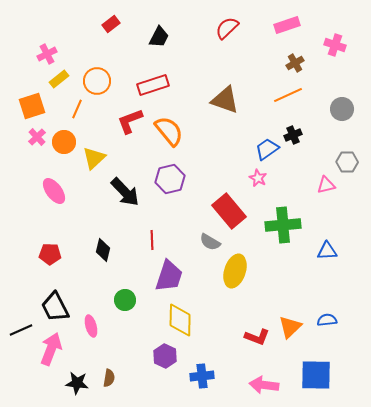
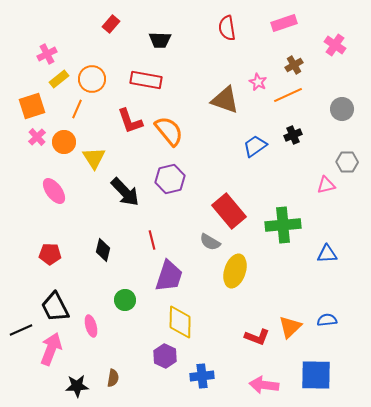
red rectangle at (111, 24): rotated 12 degrees counterclockwise
pink rectangle at (287, 25): moved 3 px left, 2 px up
red semicircle at (227, 28): rotated 55 degrees counterclockwise
black trapezoid at (159, 37): moved 1 px right, 3 px down; rotated 65 degrees clockwise
pink cross at (335, 45): rotated 15 degrees clockwise
brown cross at (295, 63): moved 1 px left, 2 px down
orange circle at (97, 81): moved 5 px left, 2 px up
red rectangle at (153, 85): moved 7 px left, 5 px up; rotated 28 degrees clockwise
red L-shape at (130, 121): rotated 88 degrees counterclockwise
blue trapezoid at (267, 149): moved 12 px left, 3 px up
yellow triangle at (94, 158): rotated 20 degrees counterclockwise
pink star at (258, 178): moved 96 px up
red line at (152, 240): rotated 12 degrees counterclockwise
blue triangle at (327, 251): moved 3 px down
yellow diamond at (180, 320): moved 2 px down
brown semicircle at (109, 378): moved 4 px right
black star at (77, 383): moved 3 px down; rotated 10 degrees counterclockwise
